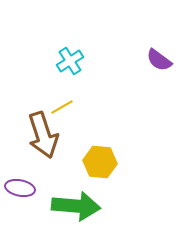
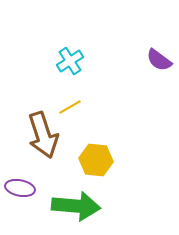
yellow line: moved 8 px right
yellow hexagon: moved 4 px left, 2 px up
